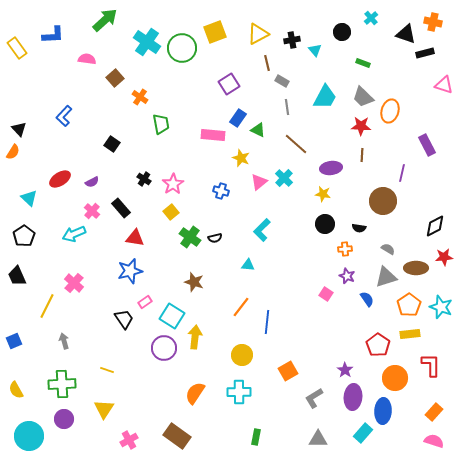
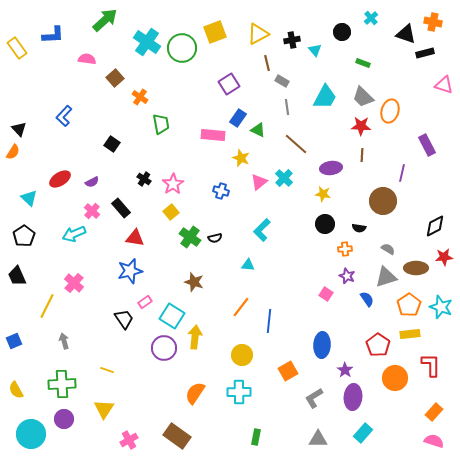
blue line at (267, 322): moved 2 px right, 1 px up
blue ellipse at (383, 411): moved 61 px left, 66 px up
cyan circle at (29, 436): moved 2 px right, 2 px up
